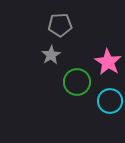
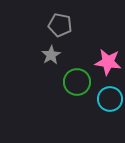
gray pentagon: rotated 15 degrees clockwise
pink star: rotated 24 degrees counterclockwise
cyan circle: moved 2 px up
